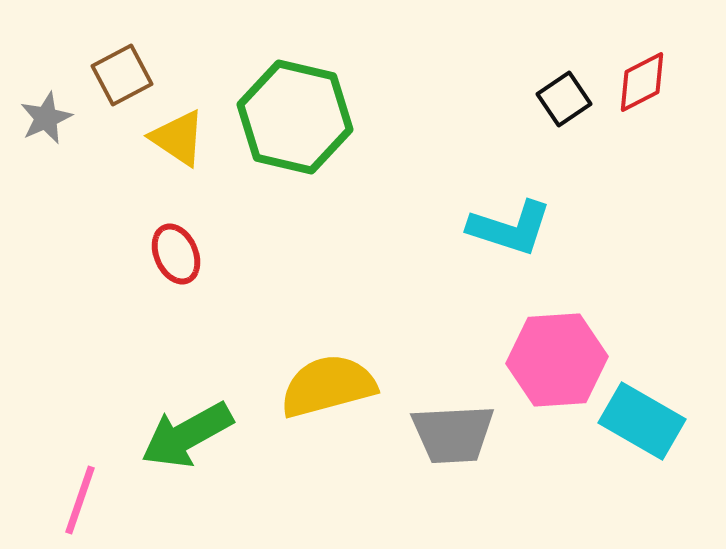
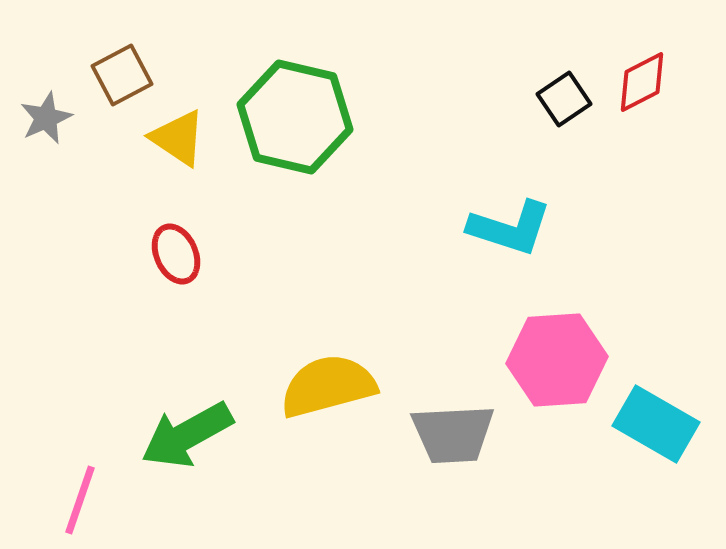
cyan rectangle: moved 14 px right, 3 px down
